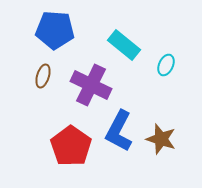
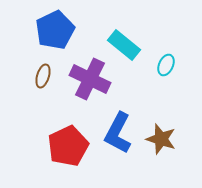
blue pentagon: rotated 30 degrees counterclockwise
purple cross: moved 1 px left, 6 px up
blue L-shape: moved 1 px left, 2 px down
red pentagon: moved 3 px left; rotated 12 degrees clockwise
